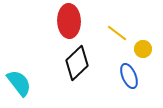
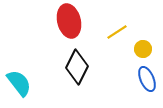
red ellipse: rotated 12 degrees counterclockwise
yellow line: moved 1 px up; rotated 70 degrees counterclockwise
black diamond: moved 4 px down; rotated 20 degrees counterclockwise
blue ellipse: moved 18 px right, 3 px down
